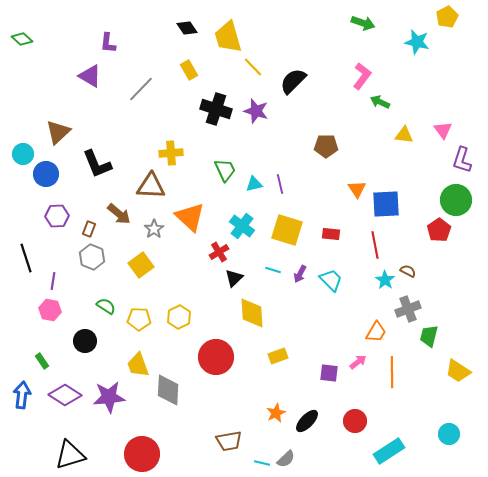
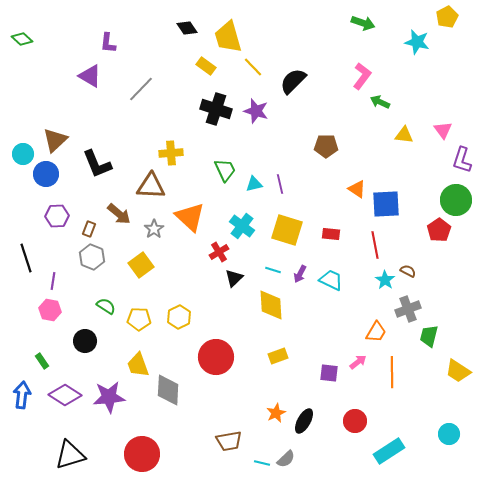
yellow rectangle at (189, 70): moved 17 px right, 4 px up; rotated 24 degrees counterclockwise
brown triangle at (58, 132): moved 3 px left, 8 px down
orange triangle at (357, 189): rotated 24 degrees counterclockwise
cyan trapezoid at (331, 280): rotated 20 degrees counterclockwise
yellow diamond at (252, 313): moved 19 px right, 8 px up
black ellipse at (307, 421): moved 3 px left; rotated 15 degrees counterclockwise
